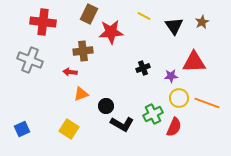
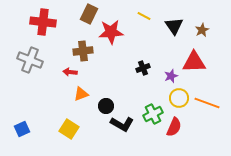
brown star: moved 8 px down
purple star: rotated 16 degrees counterclockwise
